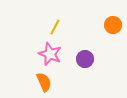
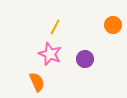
orange semicircle: moved 7 px left
